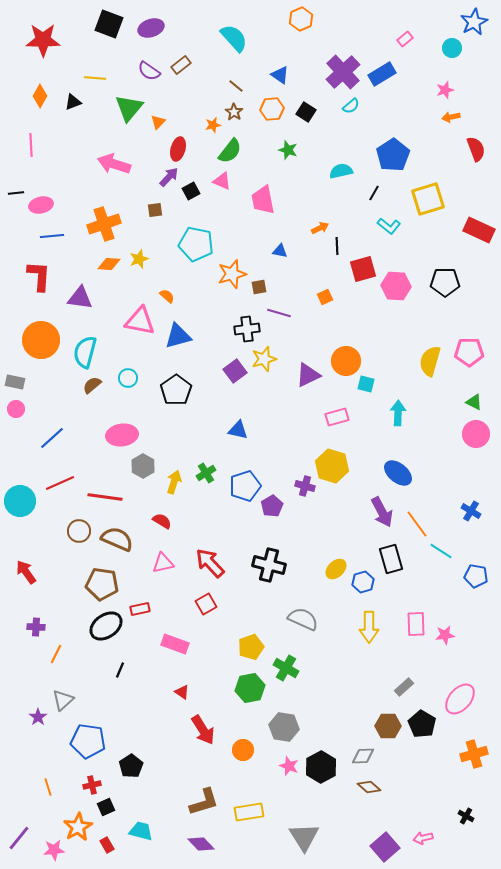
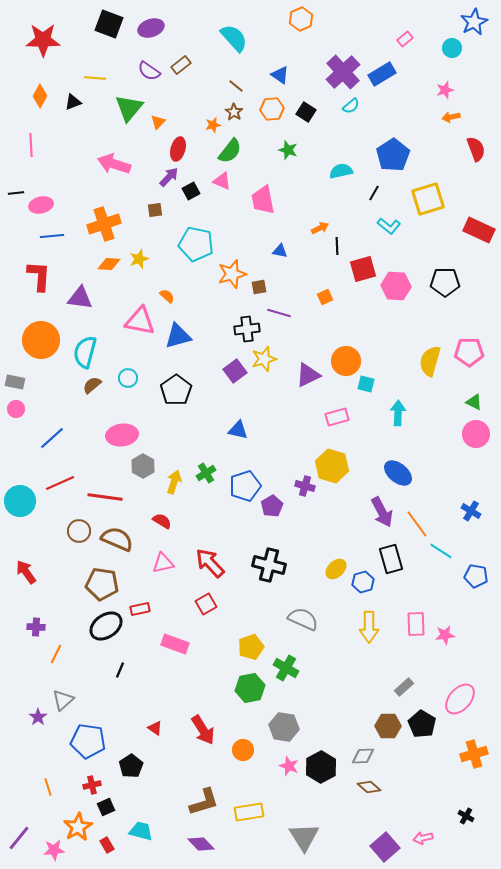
red triangle at (182, 692): moved 27 px left, 36 px down
